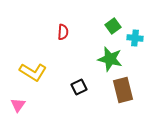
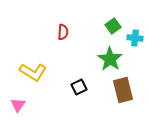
green star: rotated 20 degrees clockwise
